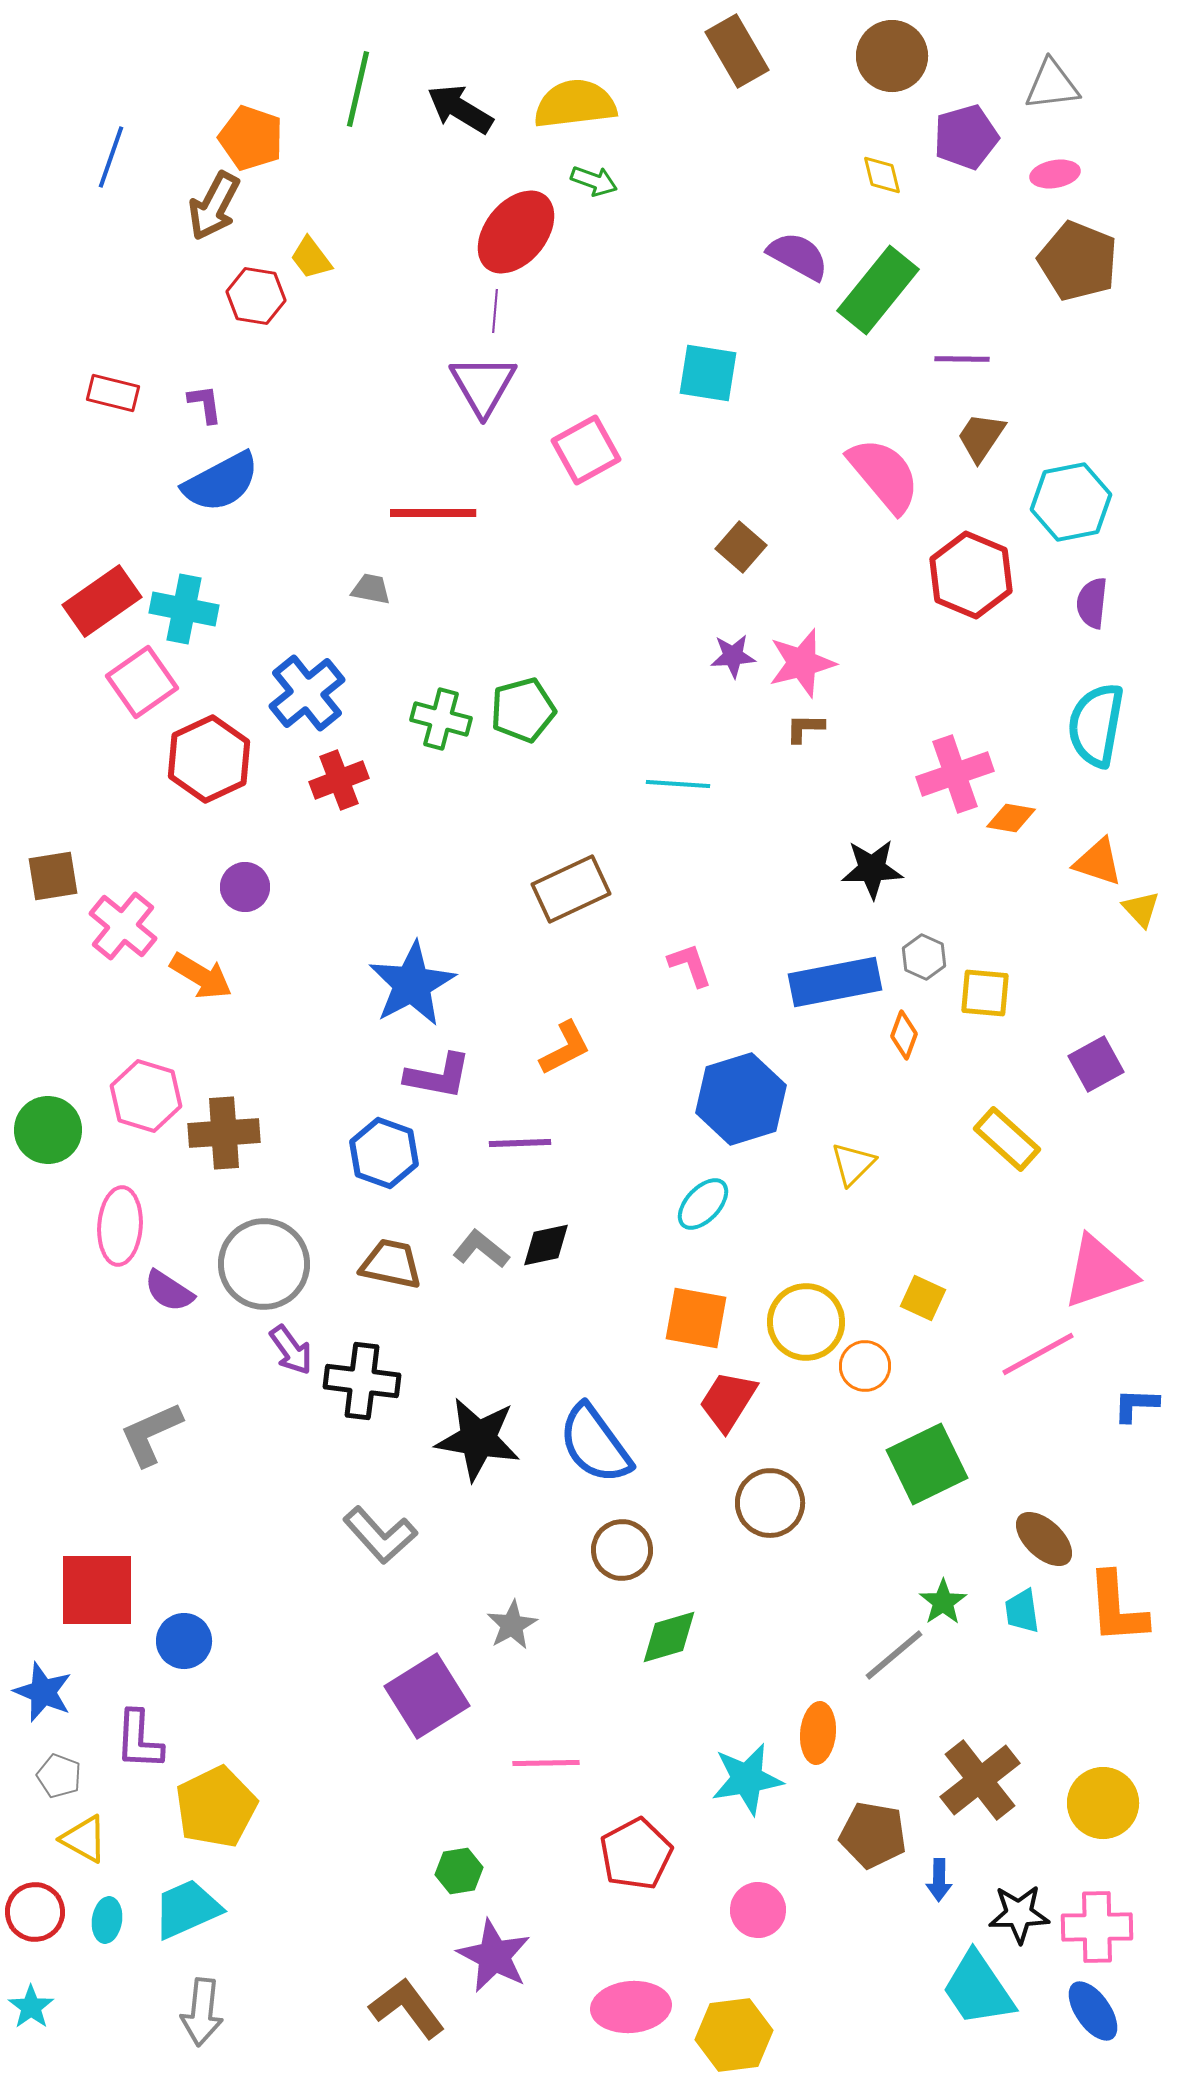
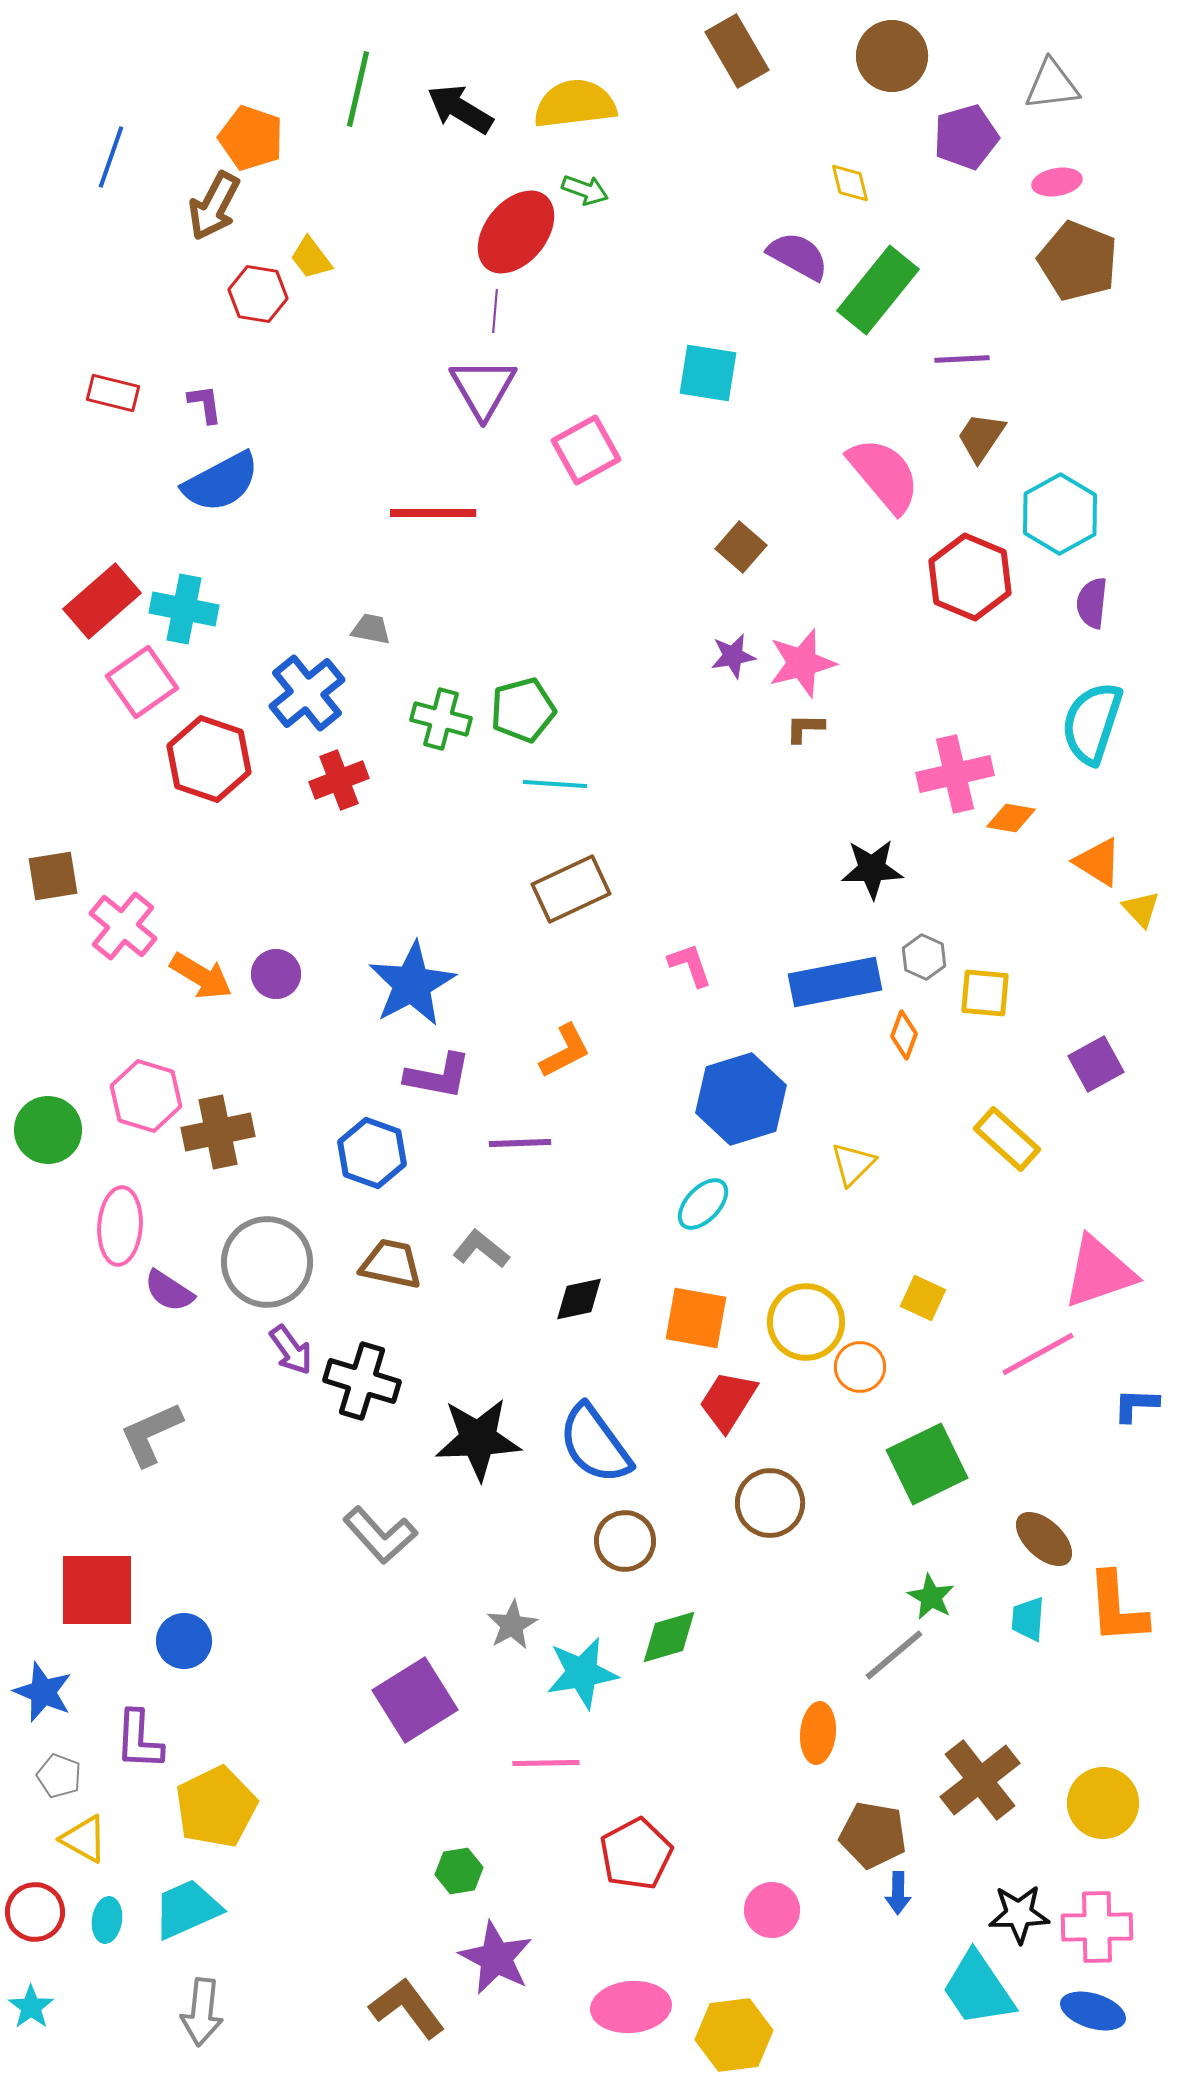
pink ellipse at (1055, 174): moved 2 px right, 8 px down
yellow diamond at (882, 175): moved 32 px left, 8 px down
green arrow at (594, 181): moved 9 px left, 9 px down
red hexagon at (256, 296): moved 2 px right, 2 px up
purple line at (962, 359): rotated 4 degrees counterclockwise
purple triangle at (483, 385): moved 3 px down
cyan hexagon at (1071, 502): moved 11 px left, 12 px down; rotated 18 degrees counterclockwise
red hexagon at (971, 575): moved 1 px left, 2 px down
gray trapezoid at (371, 589): moved 40 px down
red rectangle at (102, 601): rotated 6 degrees counterclockwise
purple star at (733, 656): rotated 6 degrees counterclockwise
cyan semicircle at (1096, 725): moved 4 px left, 2 px up; rotated 8 degrees clockwise
red hexagon at (209, 759): rotated 16 degrees counterclockwise
pink cross at (955, 774): rotated 6 degrees clockwise
cyan line at (678, 784): moved 123 px left
orange triangle at (1098, 862): rotated 14 degrees clockwise
purple circle at (245, 887): moved 31 px right, 87 px down
orange L-shape at (565, 1048): moved 3 px down
brown cross at (224, 1133): moved 6 px left, 1 px up; rotated 8 degrees counterclockwise
blue hexagon at (384, 1153): moved 12 px left
black diamond at (546, 1245): moved 33 px right, 54 px down
gray circle at (264, 1264): moved 3 px right, 2 px up
orange circle at (865, 1366): moved 5 px left, 1 px down
black cross at (362, 1381): rotated 10 degrees clockwise
black star at (478, 1439): rotated 12 degrees counterclockwise
brown circle at (622, 1550): moved 3 px right, 9 px up
green star at (943, 1602): moved 12 px left, 5 px up; rotated 9 degrees counterclockwise
cyan trapezoid at (1022, 1611): moved 6 px right, 8 px down; rotated 12 degrees clockwise
purple square at (427, 1696): moved 12 px left, 4 px down
cyan star at (747, 1779): moved 165 px left, 106 px up
blue arrow at (939, 1880): moved 41 px left, 13 px down
pink circle at (758, 1910): moved 14 px right
purple star at (494, 1956): moved 2 px right, 2 px down
blue ellipse at (1093, 2011): rotated 38 degrees counterclockwise
